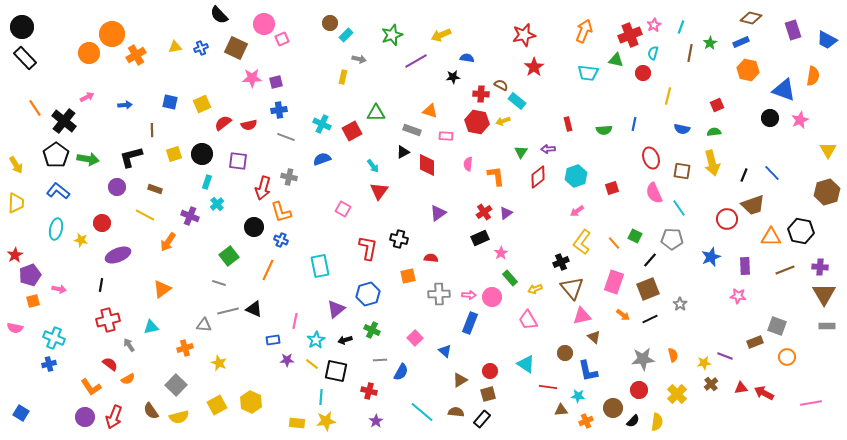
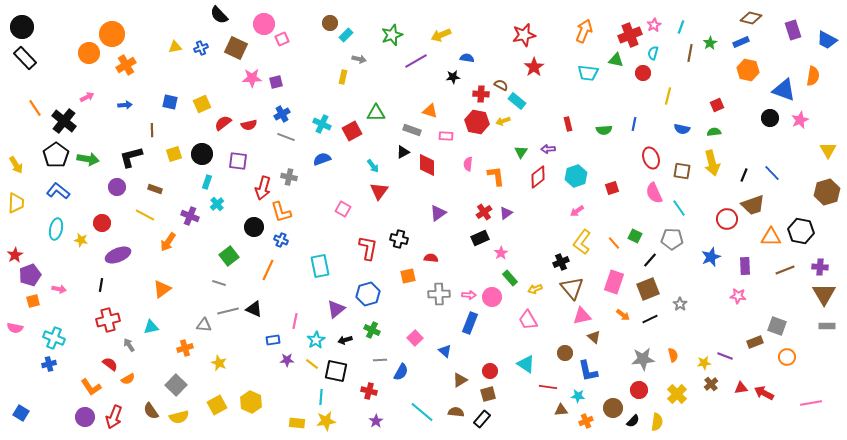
orange cross at (136, 55): moved 10 px left, 10 px down
blue cross at (279, 110): moved 3 px right, 4 px down; rotated 21 degrees counterclockwise
